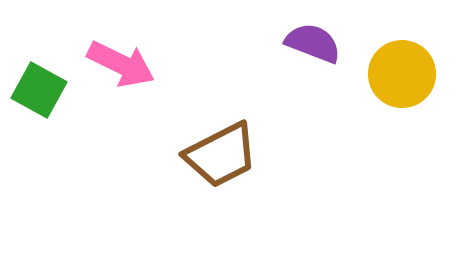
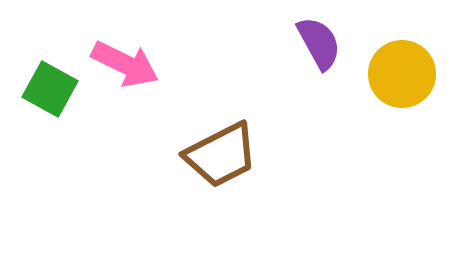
purple semicircle: moved 6 px right; rotated 40 degrees clockwise
pink arrow: moved 4 px right
green square: moved 11 px right, 1 px up
